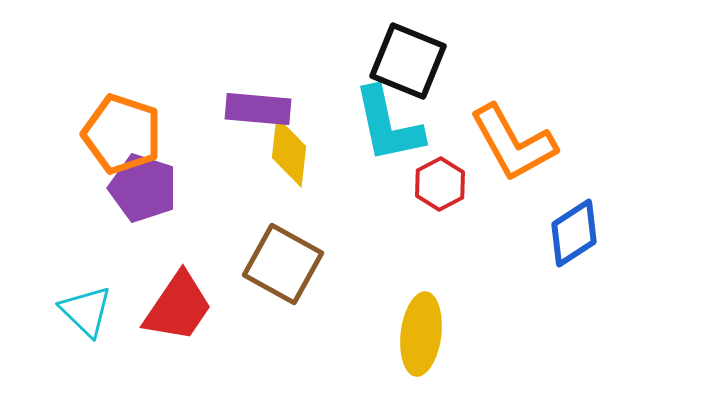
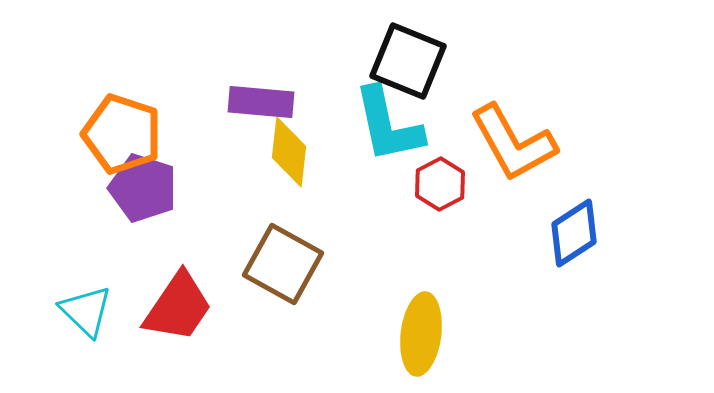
purple rectangle: moved 3 px right, 7 px up
